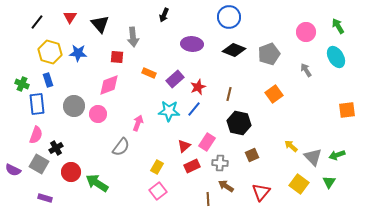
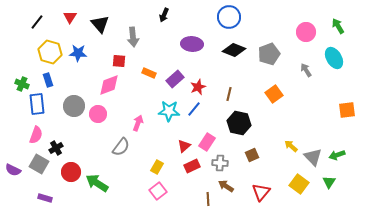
red square at (117, 57): moved 2 px right, 4 px down
cyan ellipse at (336, 57): moved 2 px left, 1 px down
